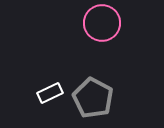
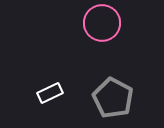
gray pentagon: moved 20 px right
